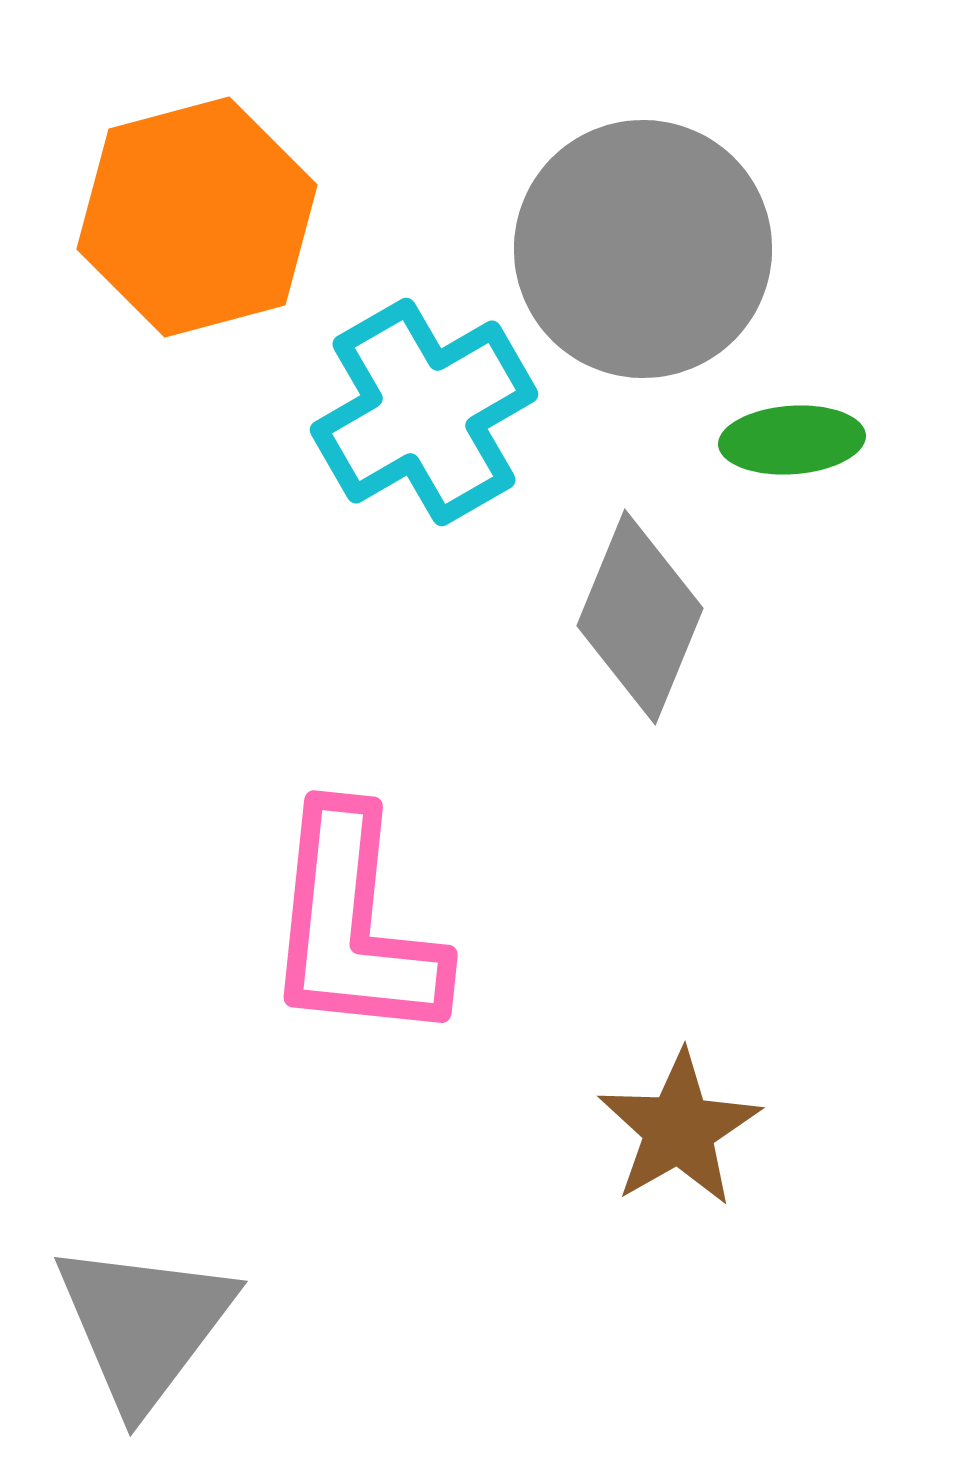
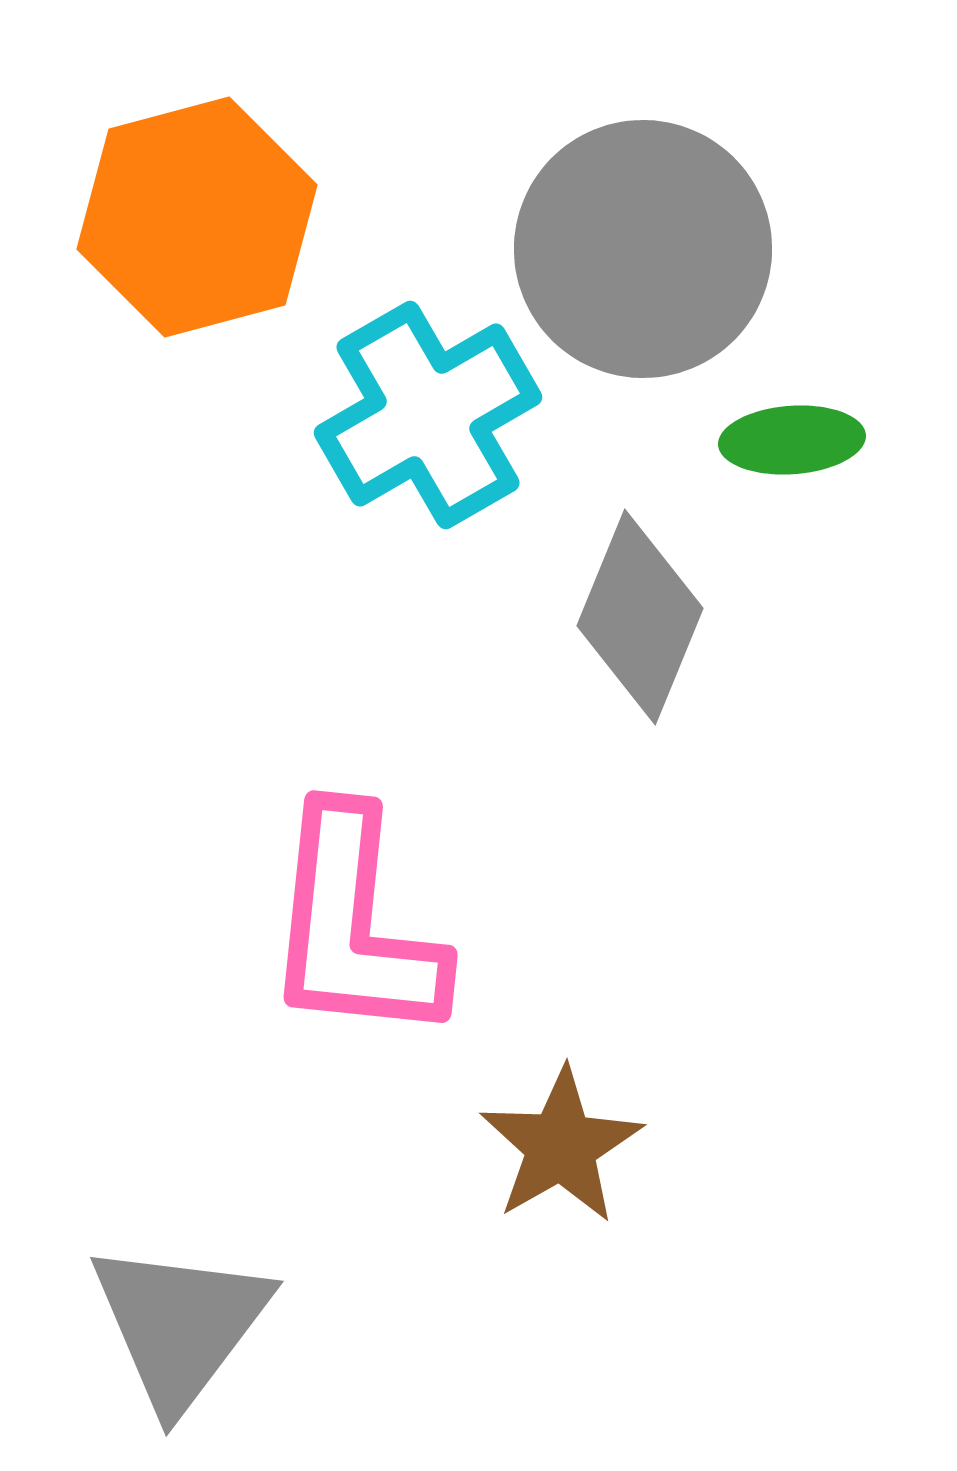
cyan cross: moved 4 px right, 3 px down
brown star: moved 118 px left, 17 px down
gray triangle: moved 36 px right
